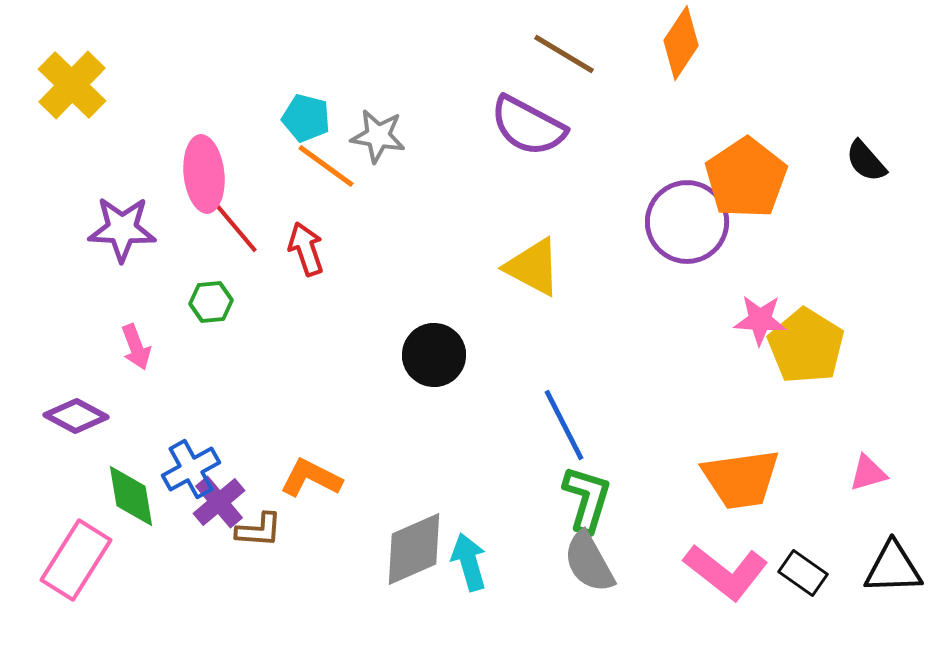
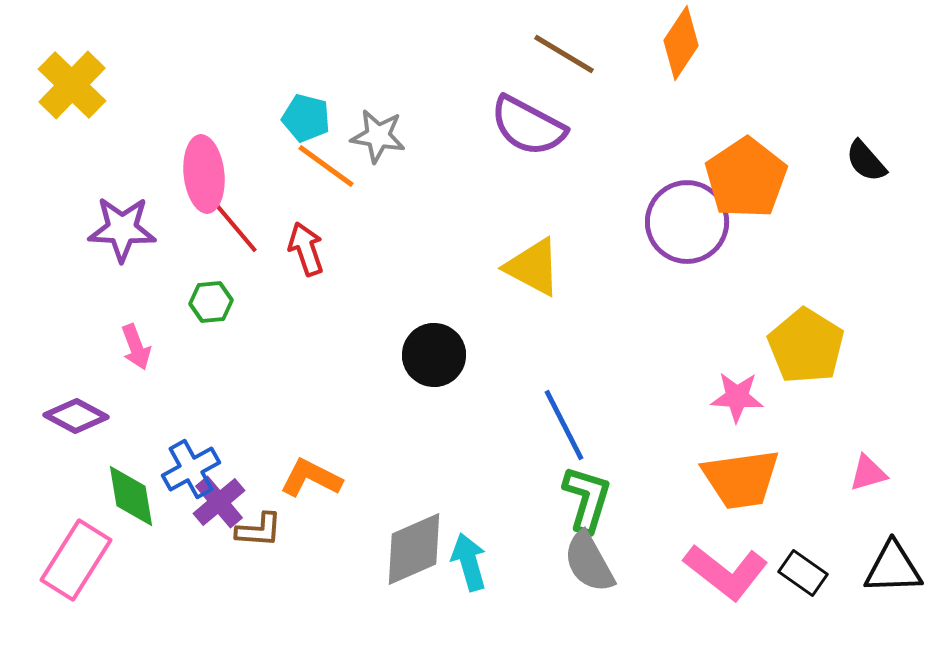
pink star: moved 23 px left, 77 px down
